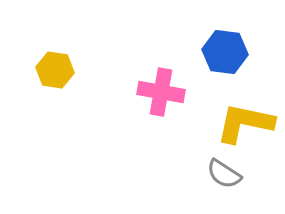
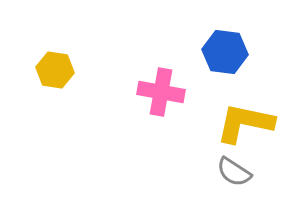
gray semicircle: moved 10 px right, 2 px up
